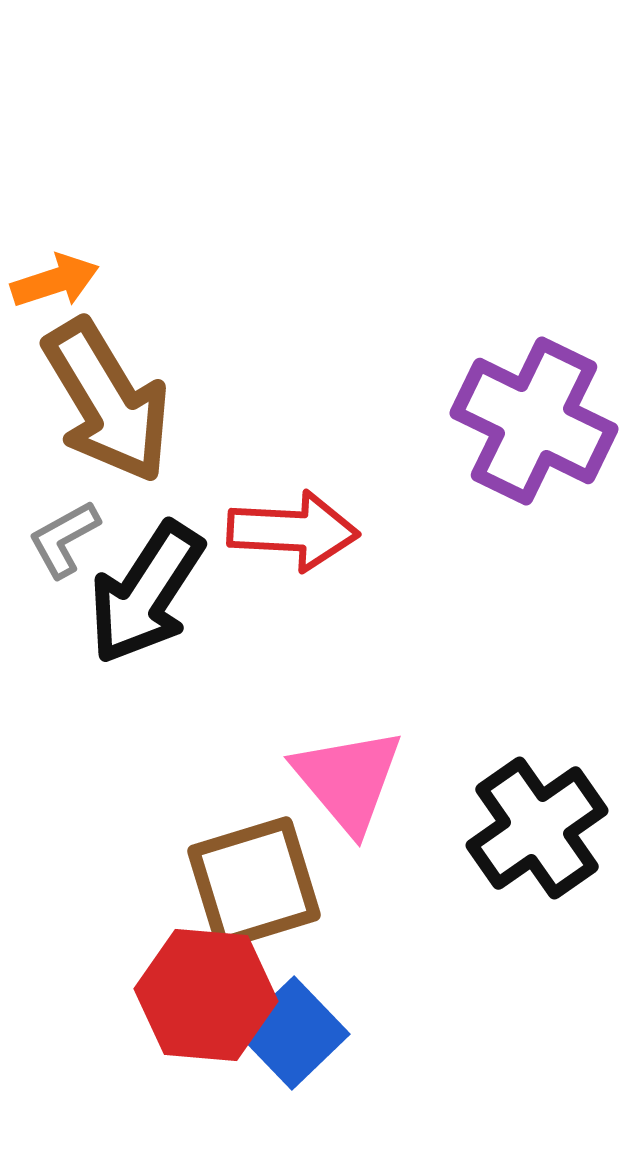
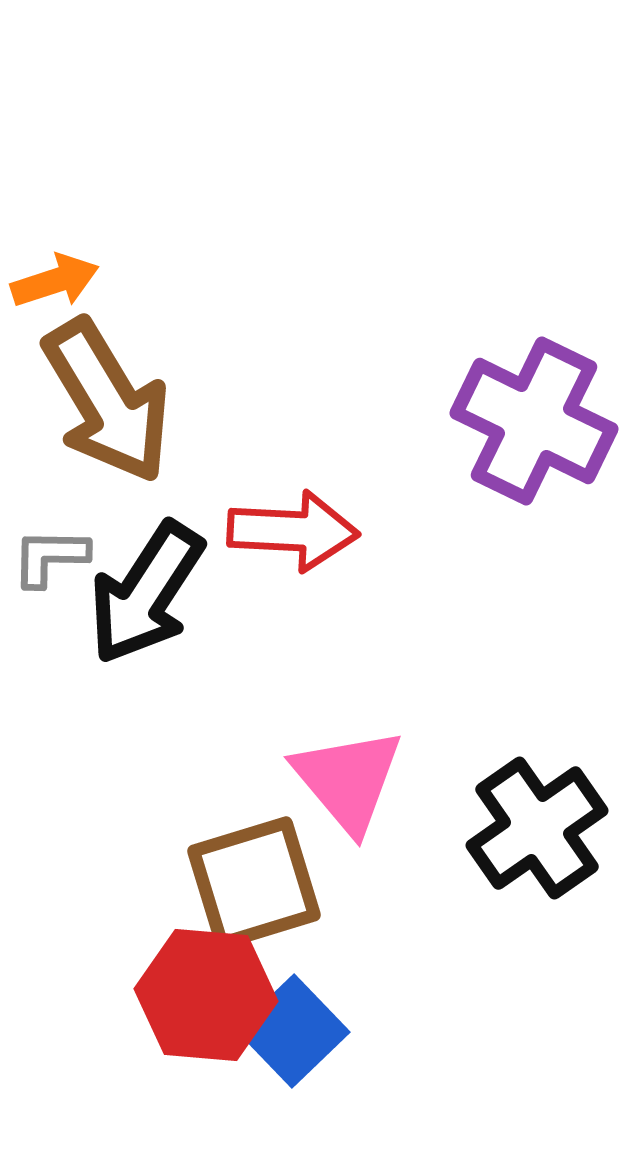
gray L-shape: moved 14 px left, 18 px down; rotated 30 degrees clockwise
blue square: moved 2 px up
